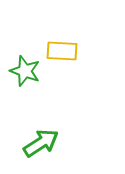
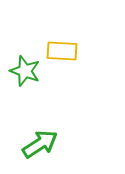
green arrow: moved 1 px left, 1 px down
